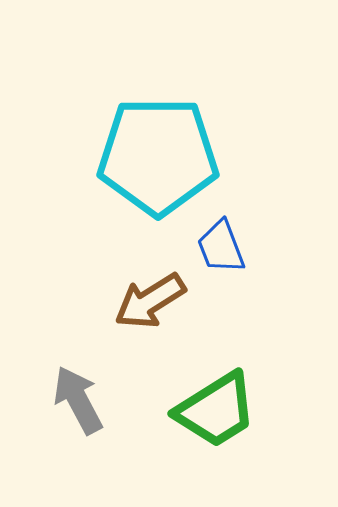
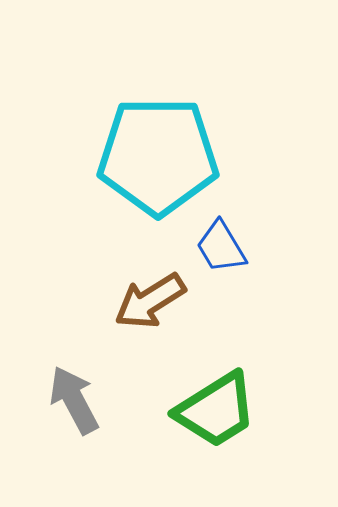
blue trapezoid: rotated 10 degrees counterclockwise
gray arrow: moved 4 px left
